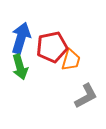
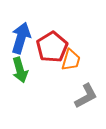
red pentagon: rotated 20 degrees counterclockwise
green arrow: moved 3 px down
